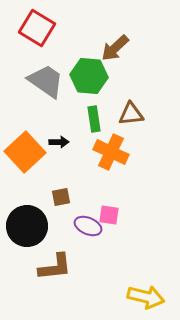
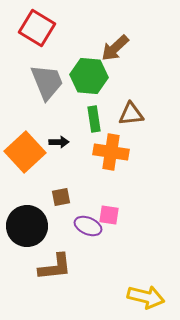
gray trapezoid: moved 1 px right, 1 px down; rotated 33 degrees clockwise
orange cross: rotated 16 degrees counterclockwise
